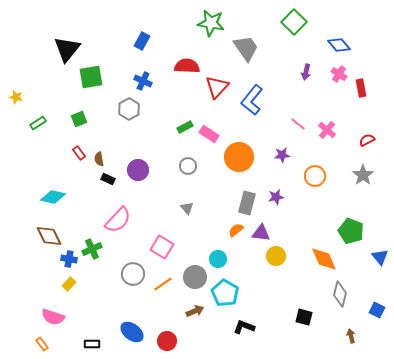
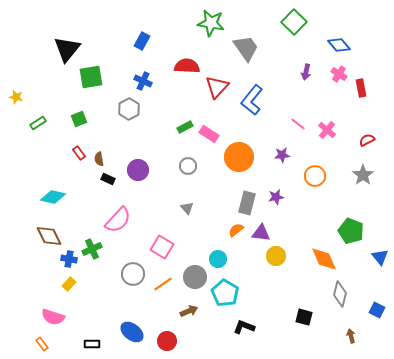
brown arrow at (195, 311): moved 6 px left
